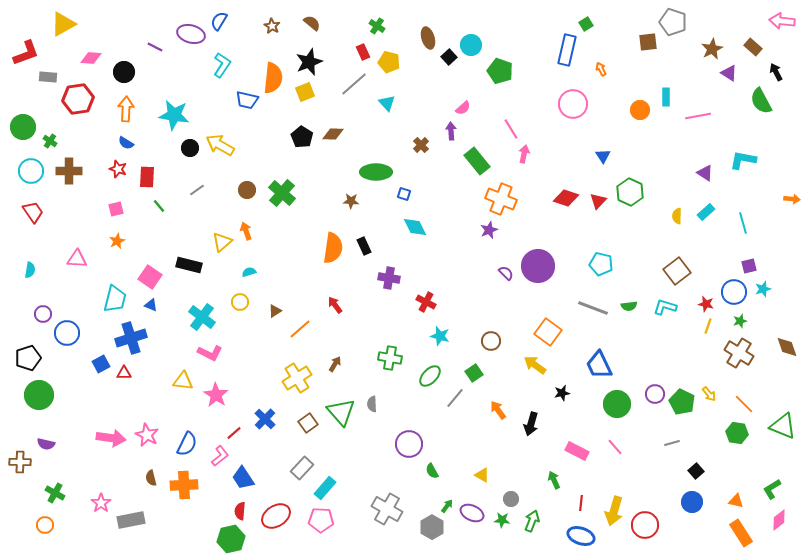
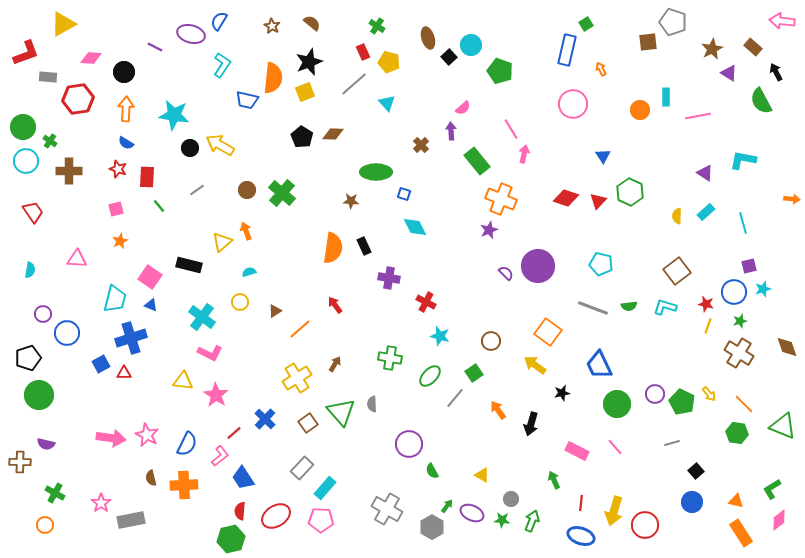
cyan circle at (31, 171): moved 5 px left, 10 px up
orange star at (117, 241): moved 3 px right
